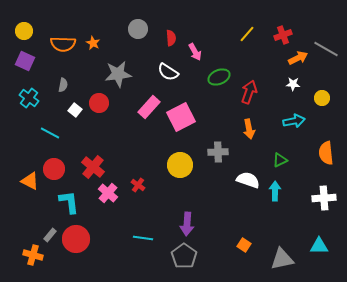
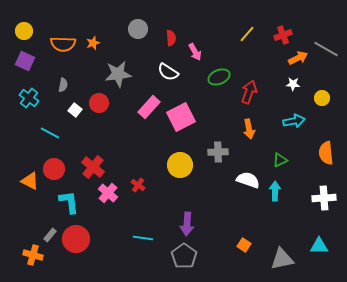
orange star at (93, 43): rotated 24 degrees clockwise
